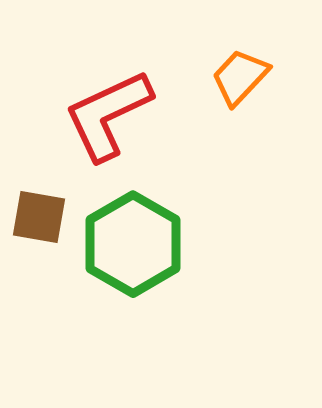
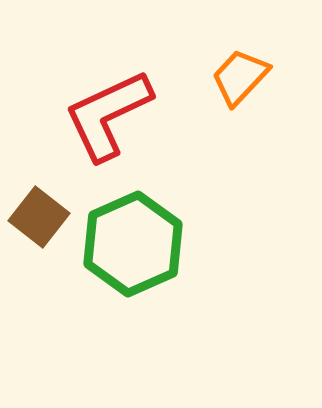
brown square: rotated 28 degrees clockwise
green hexagon: rotated 6 degrees clockwise
